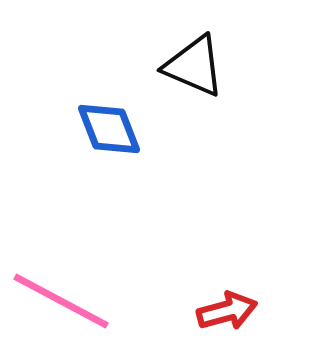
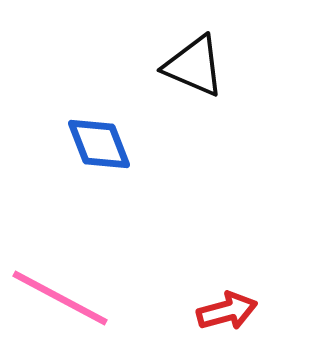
blue diamond: moved 10 px left, 15 px down
pink line: moved 1 px left, 3 px up
